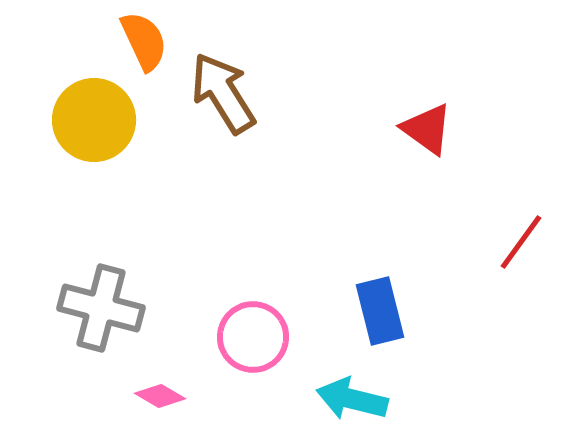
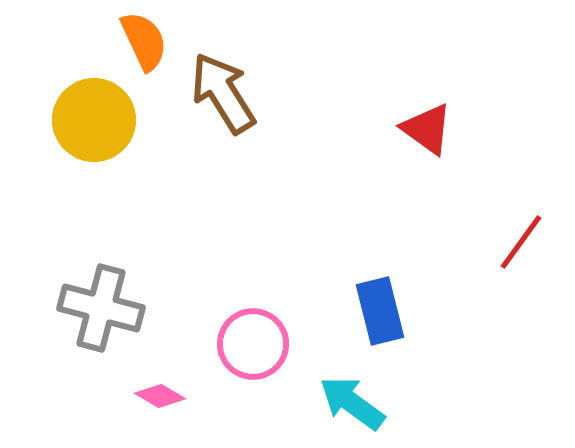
pink circle: moved 7 px down
cyan arrow: moved 4 px down; rotated 22 degrees clockwise
